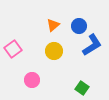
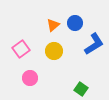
blue circle: moved 4 px left, 3 px up
blue L-shape: moved 2 px right, 1 px up
pink square: moved 8 px right
pink circle: moved 2 px left, 2 px up
green square: moved 1 px left, 1 px down
